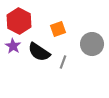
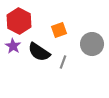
orange square: moved 1 px right, 1 px down
